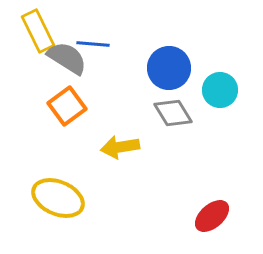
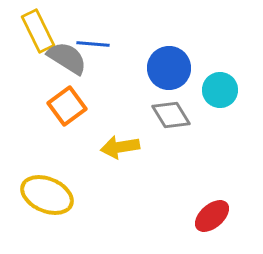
gray diamond: moved 2 px left, 2 px down
yellow ellipse: moved 11 px left, 3 px up
